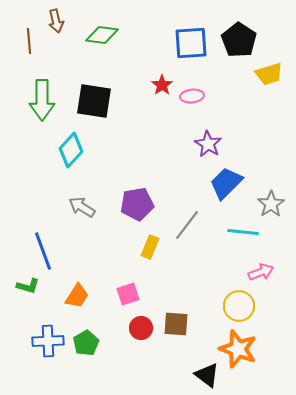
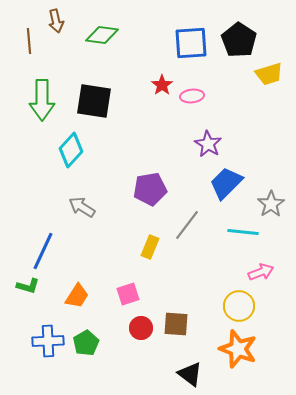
purple pentagon: moved 13 px right, 15 px up
blue line: rotated 45 degrees clockwise
black triangle: moved 17 px left, 1 px up
